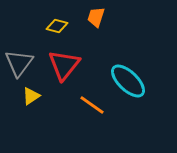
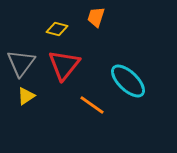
yellow diamond: moved 3 px down
gray triangle: moved 2 px right
yellow triangle: moved 5 px left
